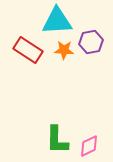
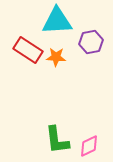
orange star: moved 8 px left, 7 px down
green L-shape: rotated 8 degrees counterclockwise
